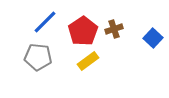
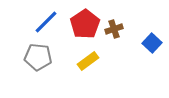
blue line: moved 1 px right
red pentagon: moved 2 px right, 7 px up
blue square: moved 1 px left, 5 px down
